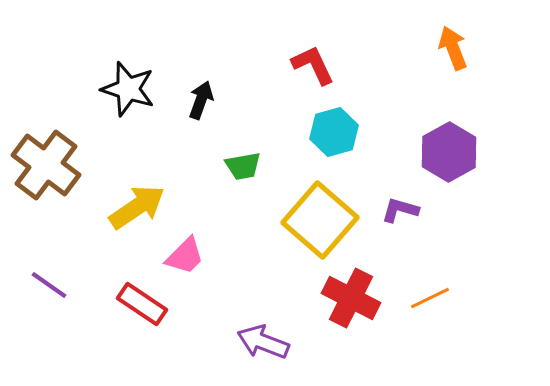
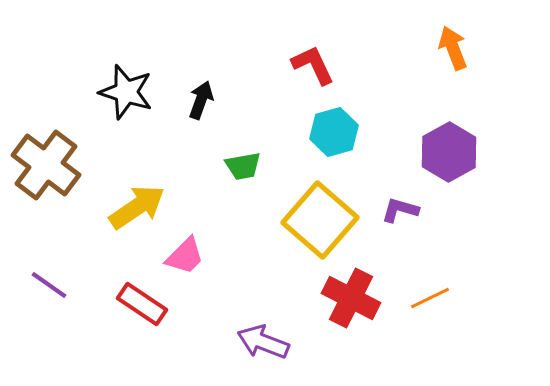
black star: moved 2 px left, 3 px down
